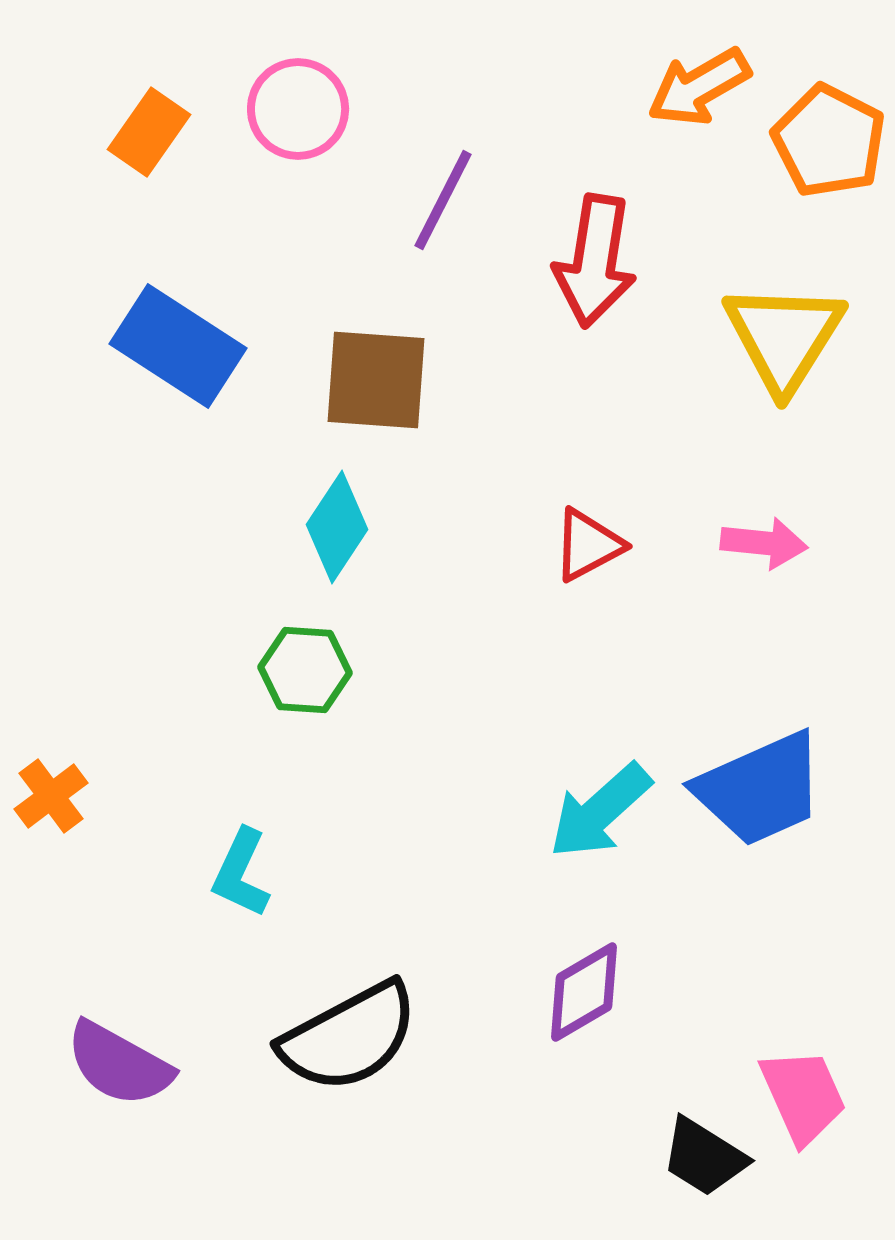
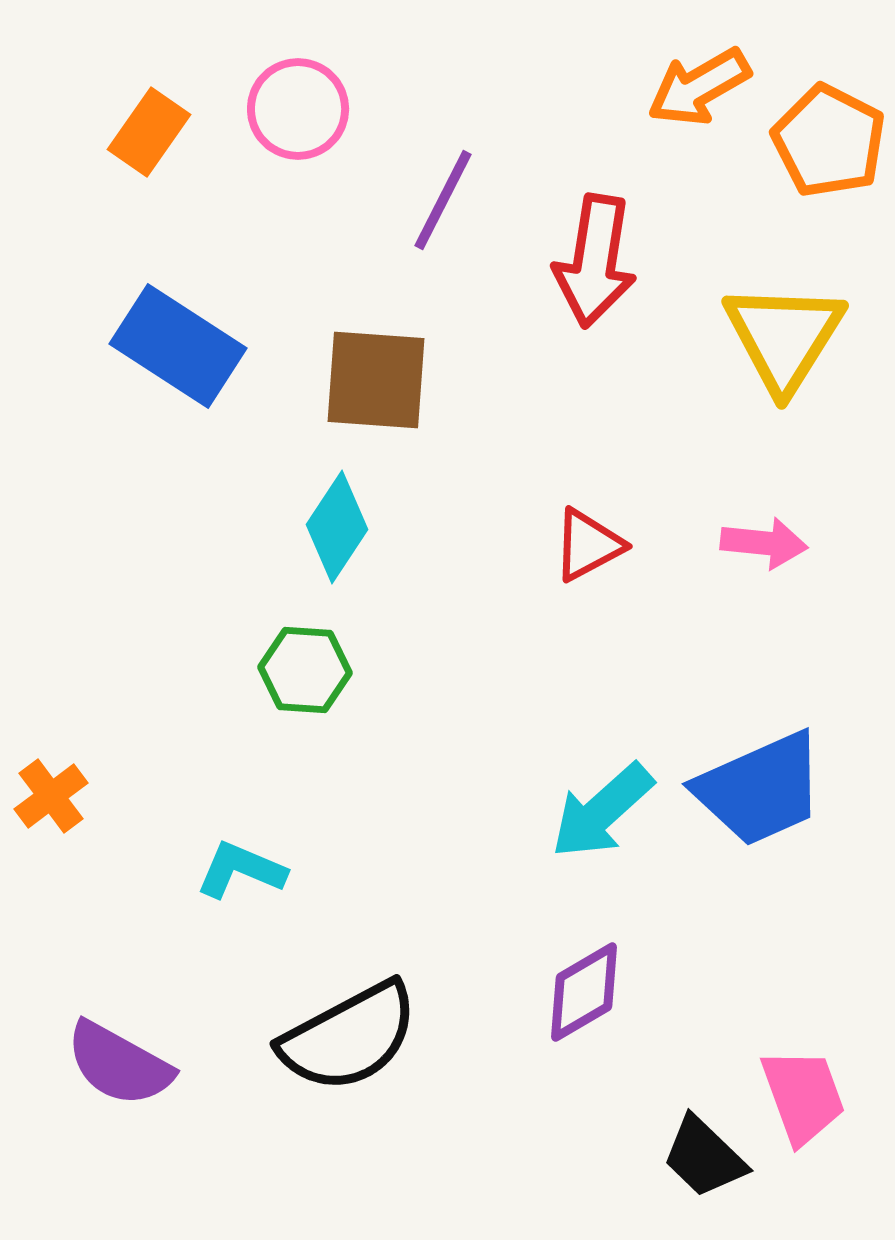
cyan arrow: moved 2 px right
cyan L-shape: moved 3 px up; rotated 88 degrees clockwise
pink trapezoid: rotated 4 degrees clockwise
black trapezoid: rotated 12 degrees clockwise
